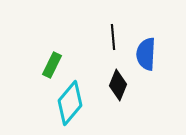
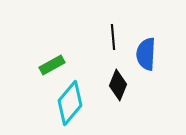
green rectangle: rotated 35 degrees clockwise
